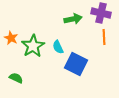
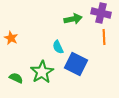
green star: moved 9 px right, 26 px down
